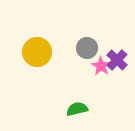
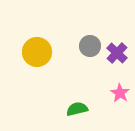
gray circle: moved 3 px right, 2 px up
purple cross: moved 7 px up
pink star: moved 19 px right, 27 px down
